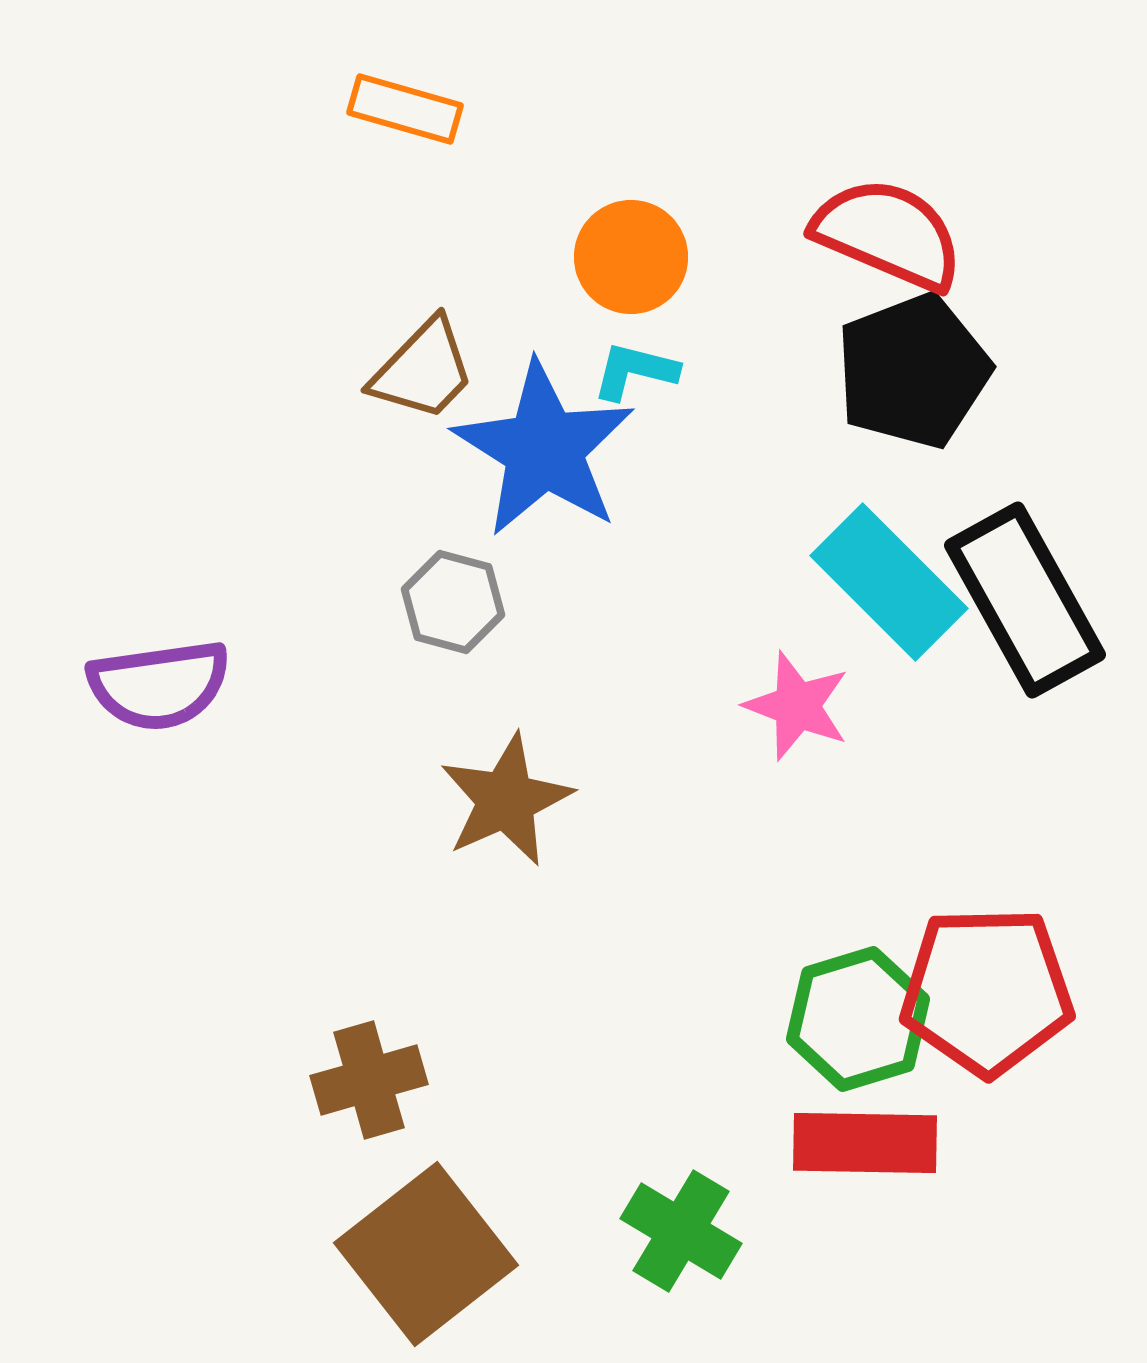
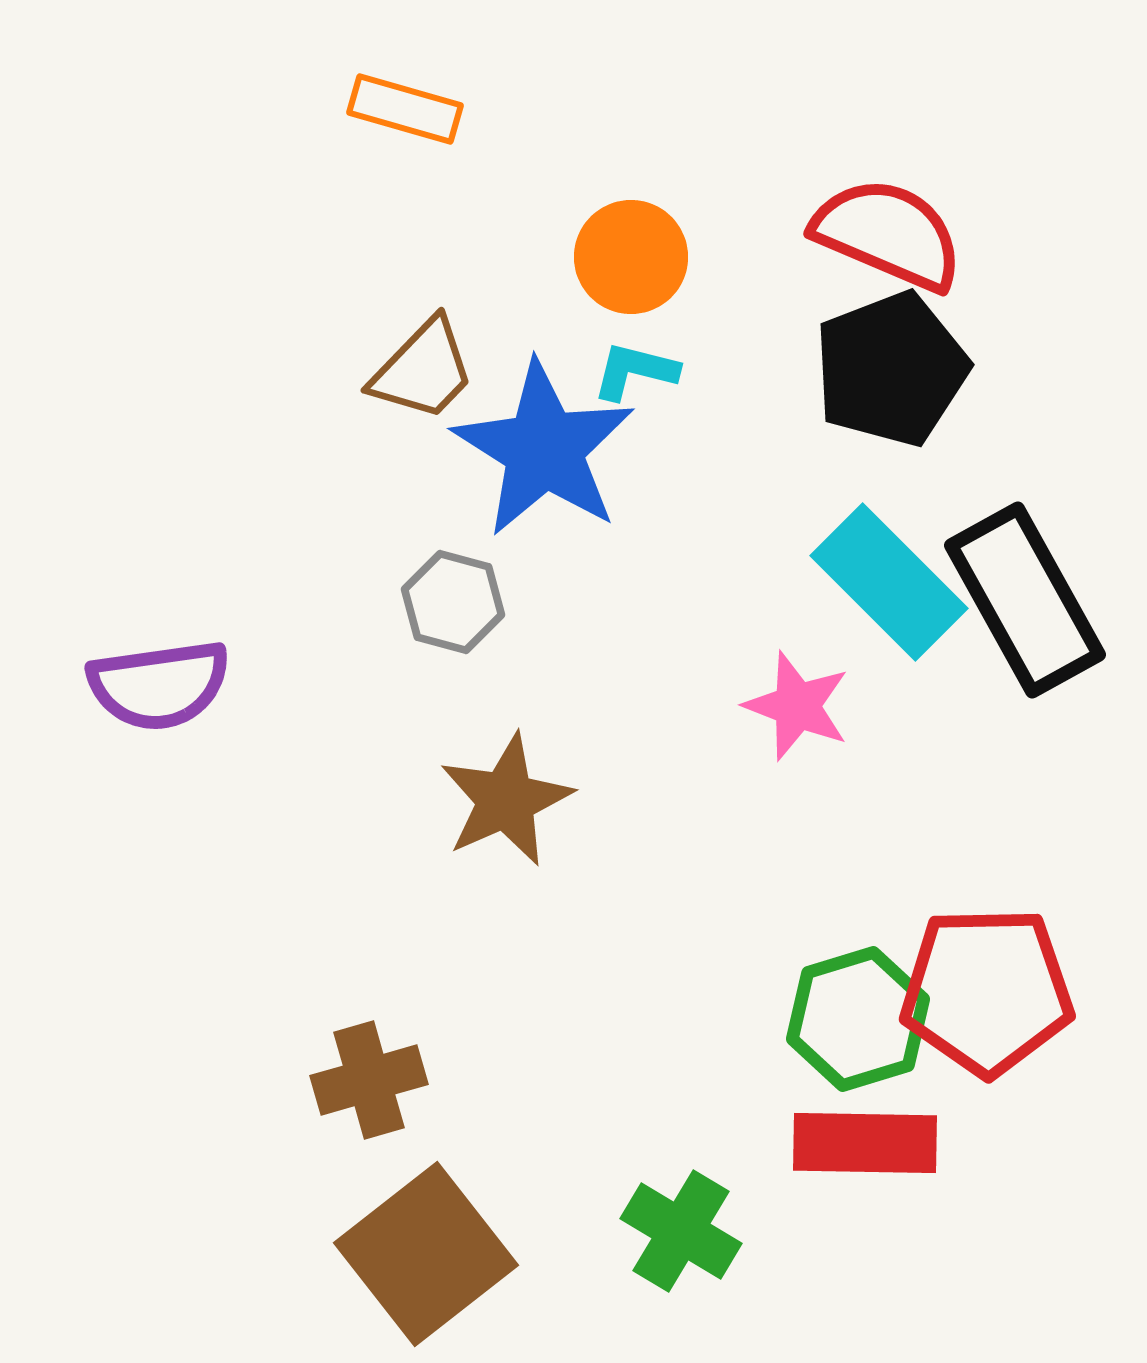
black pentagon: moved 22 px left, 2 px up
